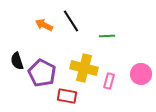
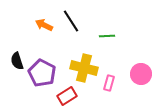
pink rectangle: moved 2 px down
red rectangle: rotated 42 degrees counterclockwise
